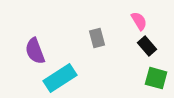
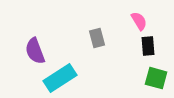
black rectangle: moved 1 px right; rotated 36 degrees clockwise
